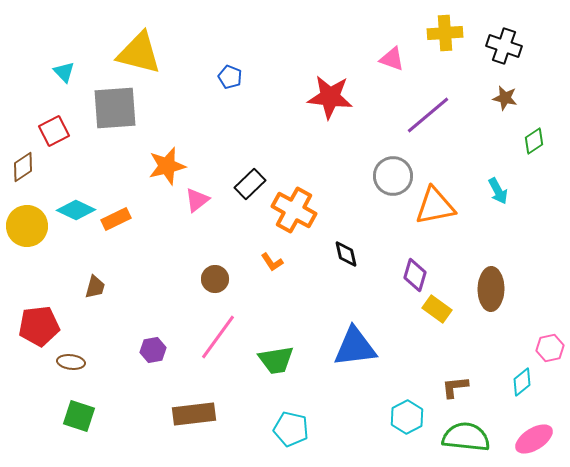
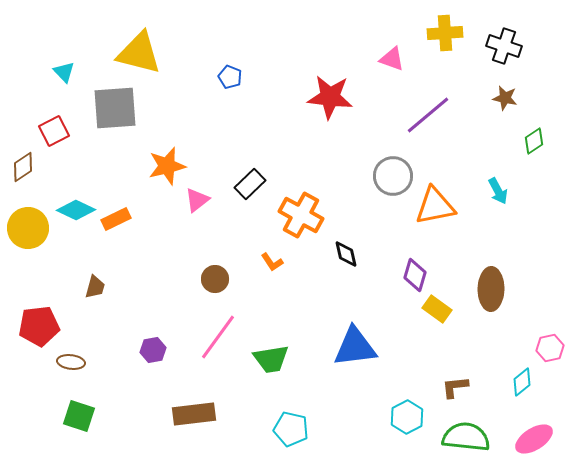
orange cross at (294, 210): moved 7 px right, 5 px down
yellow circle at (27, 226): moved 1 px right, 2 px down
green trapezoid at (276, 360): moved 5 px left, 1 px up
